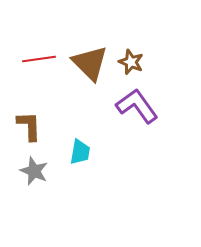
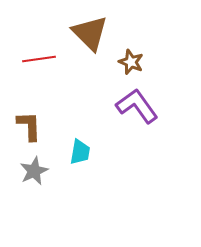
brown triangle: moved 30 px up
gray star: rotated 24 degrees clockwise
